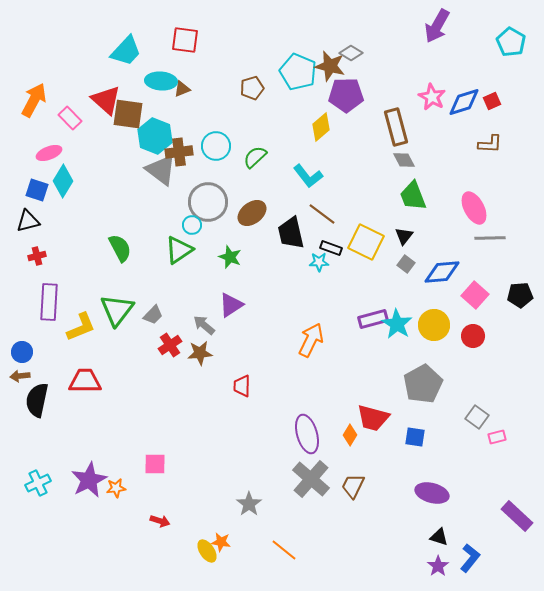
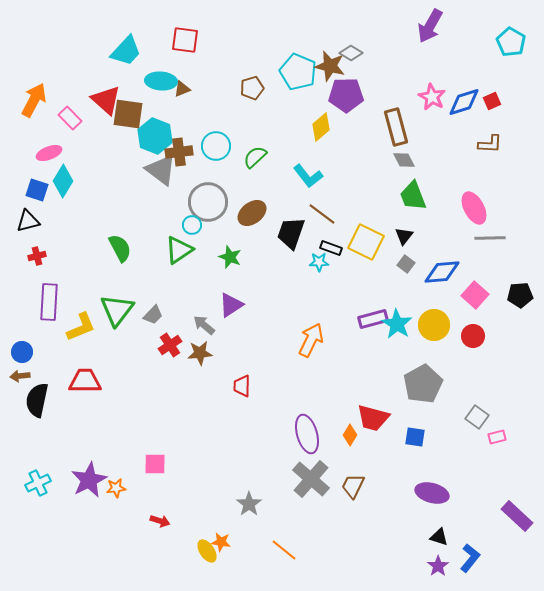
purple arrow at (437, 26): moved 7 px left
black trapezoid at (291, 233): rotated 32 degrees clockwise
